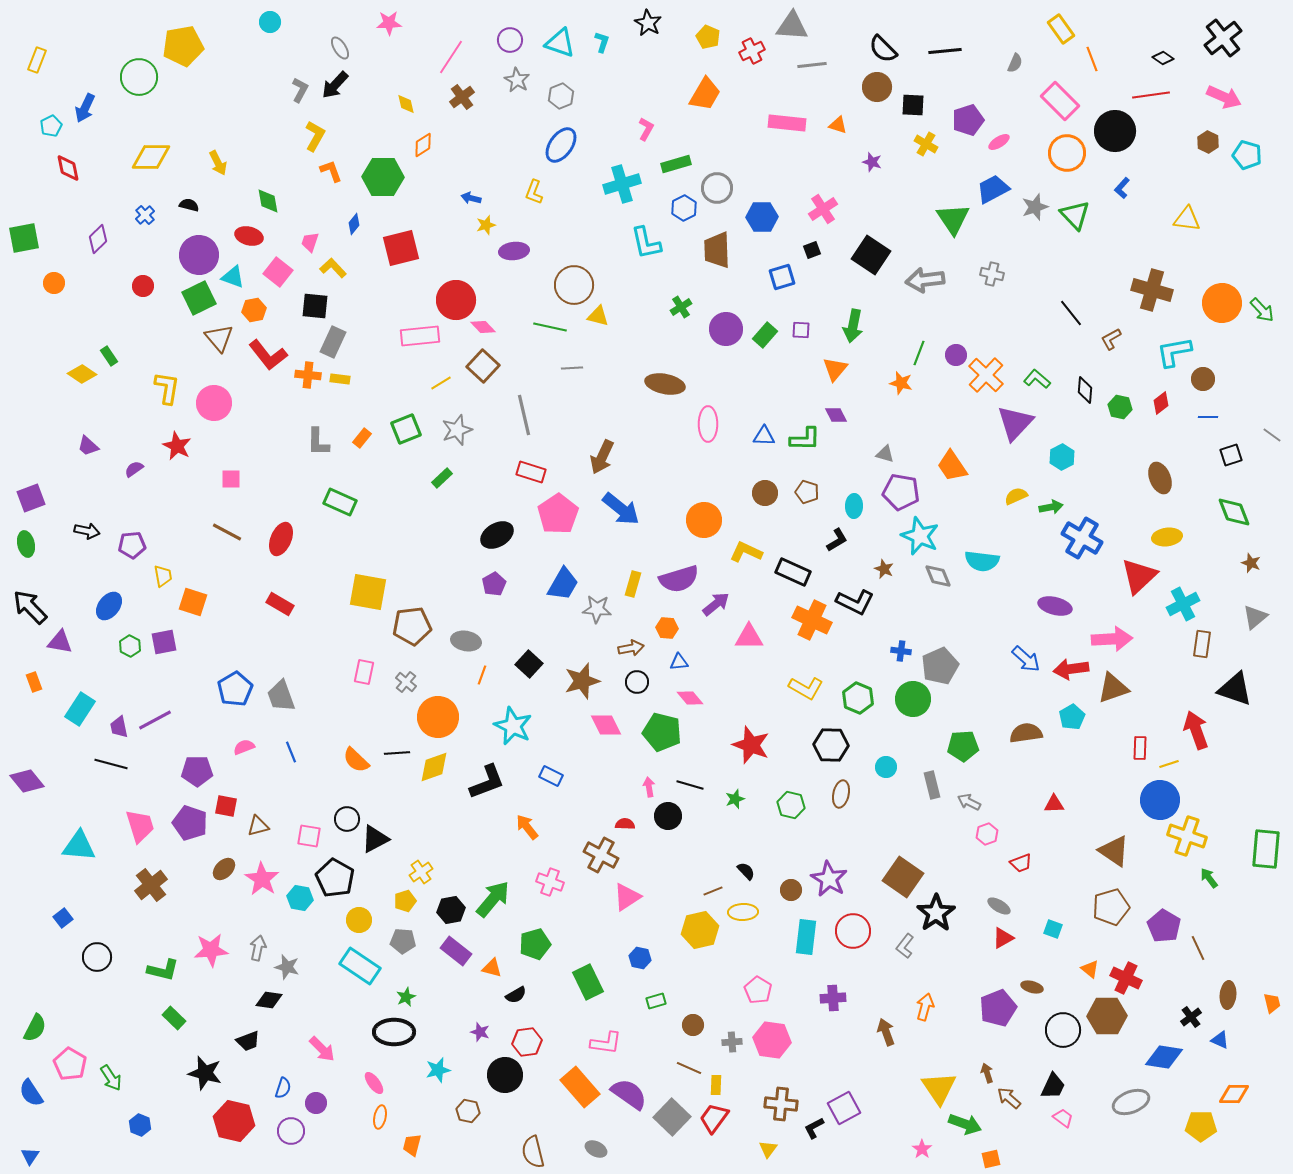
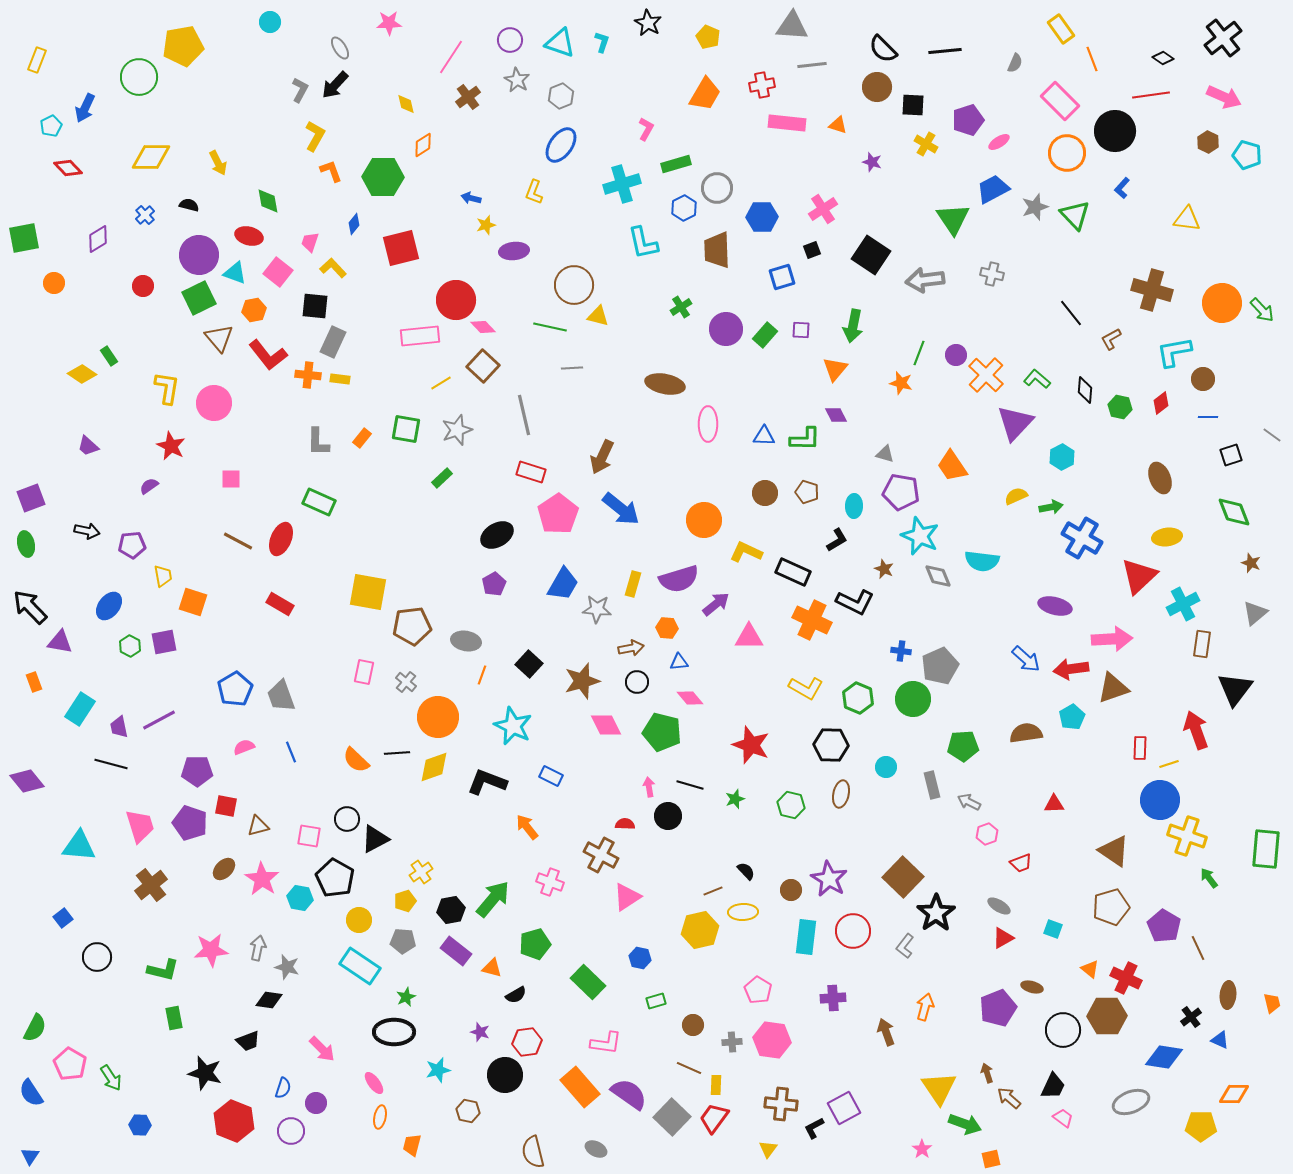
red cross at (752, 51): moved 10 px right, 34 px down; rotated 15 degrees clockwise
brown cross at (462, 97): moved 6 px right
red diamond at (68, 168): rotated 32 degrees counterclockwise
purple diamond at (98, 239): rotated 12 degrees clockwise
cyan L-shape at (646, 243): moved 3 px left
cyan triangle at (233, 277): moved 2 px right, 4 px up
green square at (406, 429): rotated 32 degrees clockwise
red star at (177, 446): moved 6 px left
purple semicircle at (134, 469): moved 15 px right, 17 px down
green rectangle at (340, 502): moved 21 px left
brown line at (227, 532): moved 11 px right, 9 px down
gray triangle at (1255, 617): moved 4 px up
black triangle at (1235, 689): rotated 48 degrees clockwise
purple line at (155, 720): moved 4 px right
black L-shape at (487, 782): rotated 138 degrees counterclockwise
brown square at (903, 877): rotated 9 degrees clockwise
green rectangle at (588, 982): rotated 20 degrees counterclockwise
green rectangle at (174, 1018): rotated 35 degrees clockwise
red hexagon at (234, 1121): rotated 9 degrees clockwise
blue hexagon at (140, 1125): rotated 20 degrees counterclockwise
